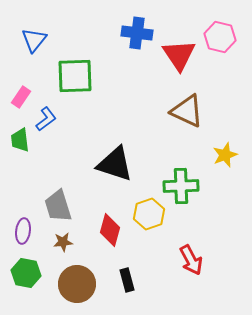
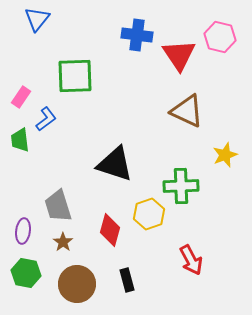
blue cross: moved 2 px down
blue triangle: moved 3 px right, 21 px up
brown star: rotated 30 degrees counterclockwise
